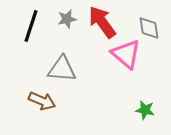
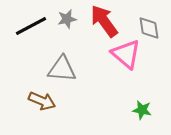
red arrow: moved 2 px right, 1 px up
black line: rotated 44 degrees clockwise
green star: moved 3 px left
